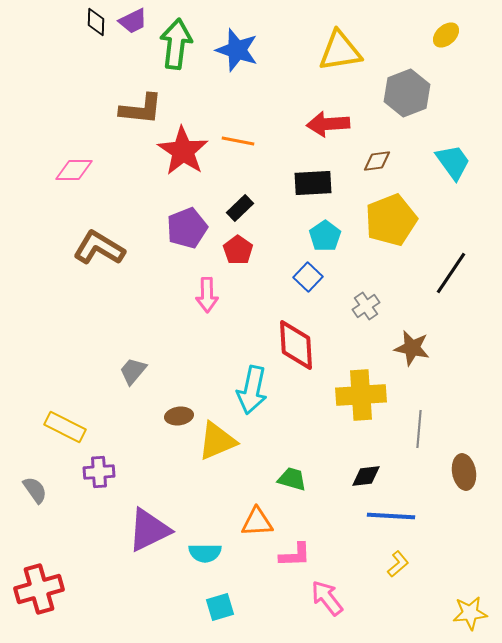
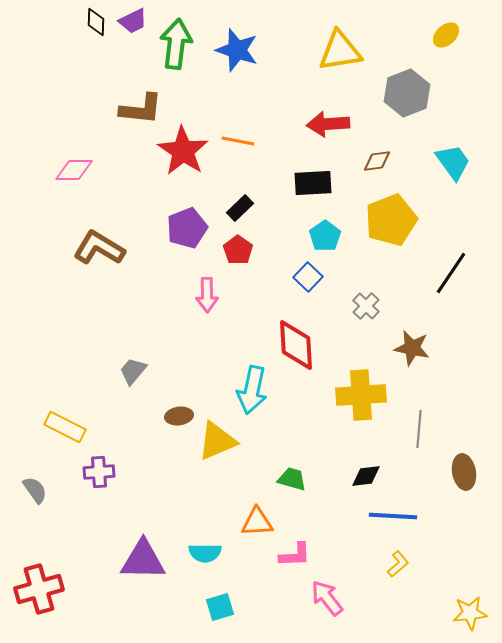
gray cross at (366, 306): rotated 12 degrees counterclockwise
blue line at (391, 516): moved 2 px right
purple triangle at (149, 530): moved 6 px left, 30 px down; rotated 27 degrees clockwise
